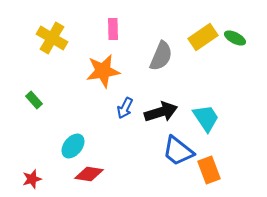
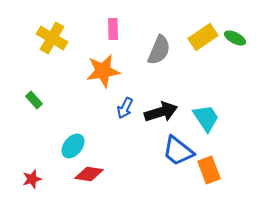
gray semicircle: moved 2 px left, 6 px up
